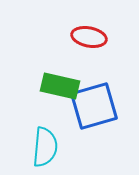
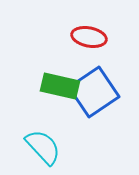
blue square: moved 14 px up; rotated 18 degrees counterclockwise
cyan semicircle: moved 2 px left; rotated 48 degrees counterclockwise
